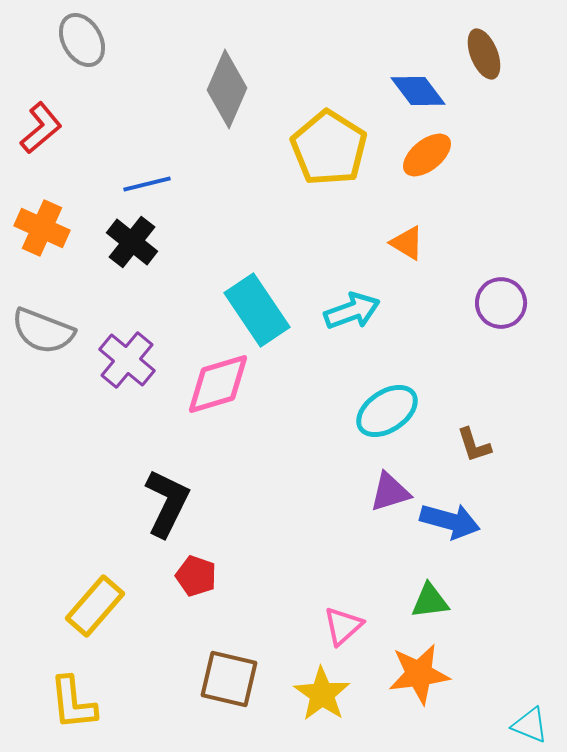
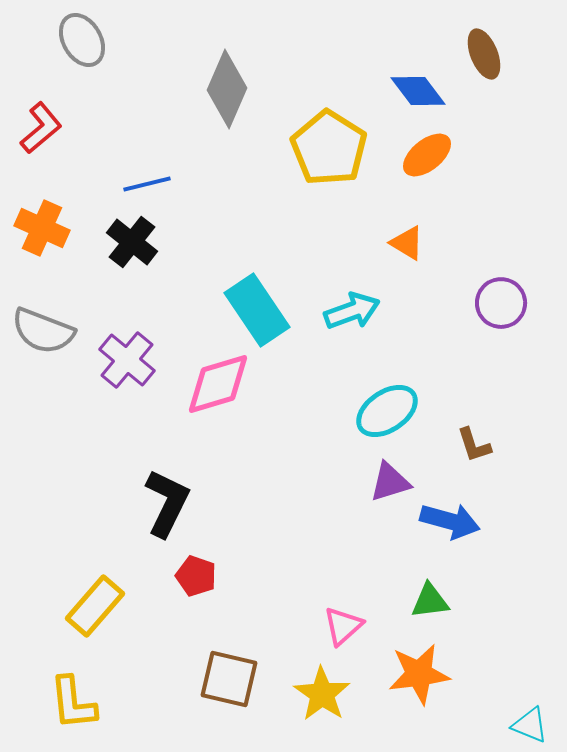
purple triangle: moved 10 px up
